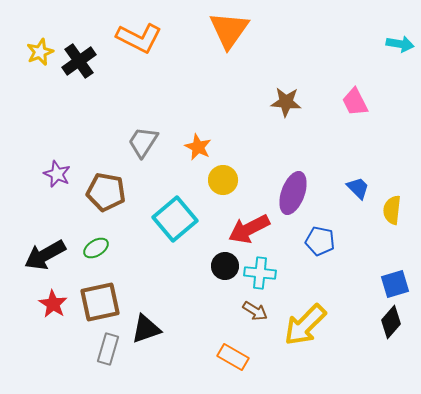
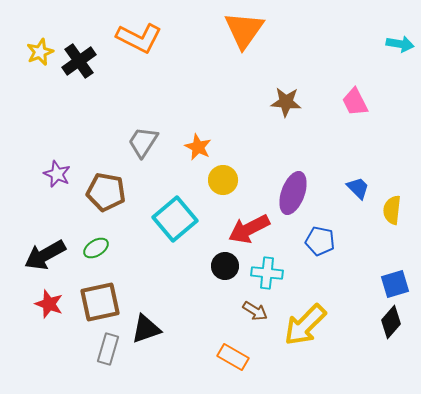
orange triangle: moved 15 px right
cyan cross: moved 7 px right
red star: moved 4 px left; rotated 12 degrees counterclockwise
